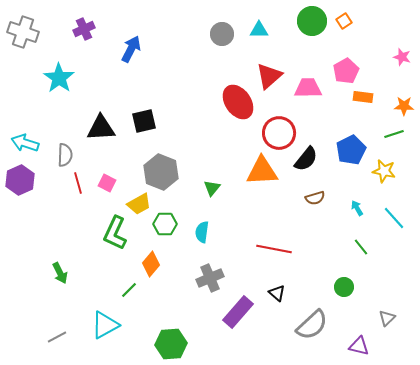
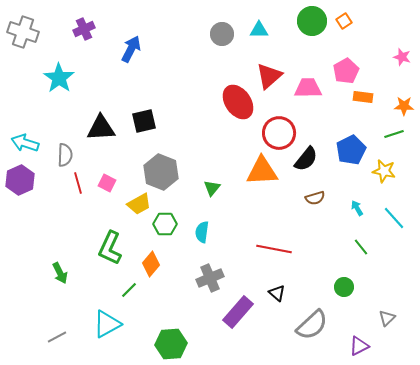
green L-shape at (115, 233): moved 5 px left, 15 px down
cyan triangle at (105, 325): moved 2 px right, 1 px up
purple triangle at (359, 346): rotated 40 degrees counterclockwise
